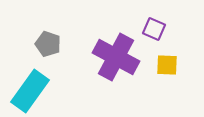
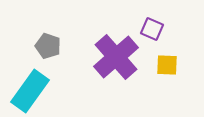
purple square: moved 2 px left
gray pentagon: moved 2 px down
purple cross: rotated 21 degrees clockwise
